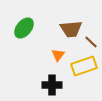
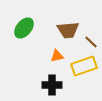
brown trapezoid: moved 3 px left, 1 px down
orange triangle: moved 1 px left, 1 px down; rotated 40 degrees clockwise
